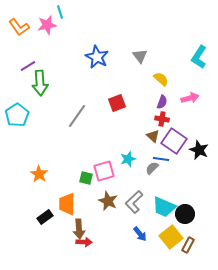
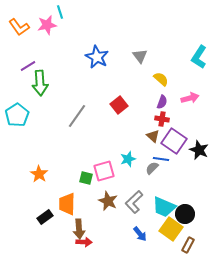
red square: moved 2 px right, 2 px down; rotated 18 degrees counterclockwise
yellow square: moved 8 px up; rotated 15 degrees counterclockwise
